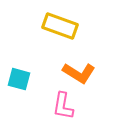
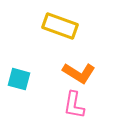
pink L-shape: moved 11 px right, 1 px up
